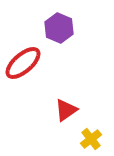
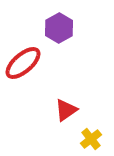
purple hexagon: rotated 8 degrees clockwise
